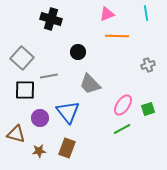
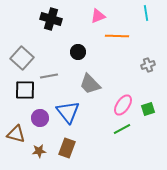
pink triangle: moved 9 px left, 2 px down
